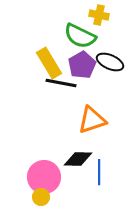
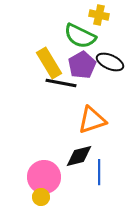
black diamond: moved 1 px right, 3 px up; rotated 16 degrees counterclockwise
